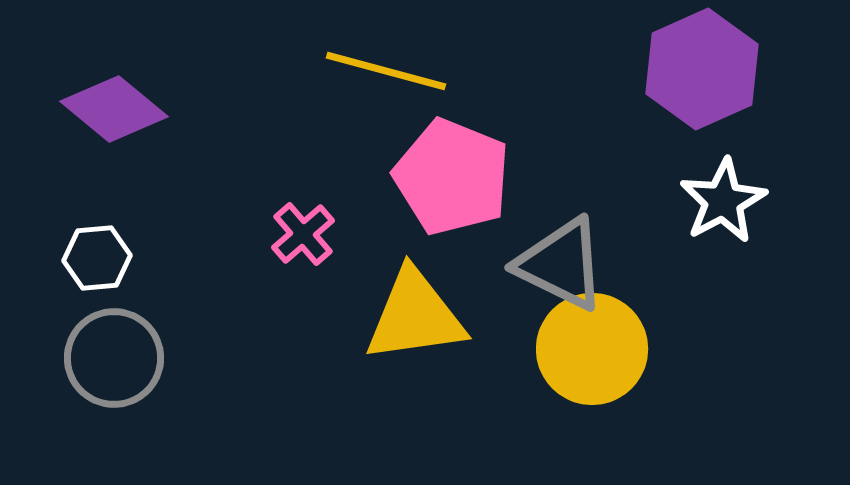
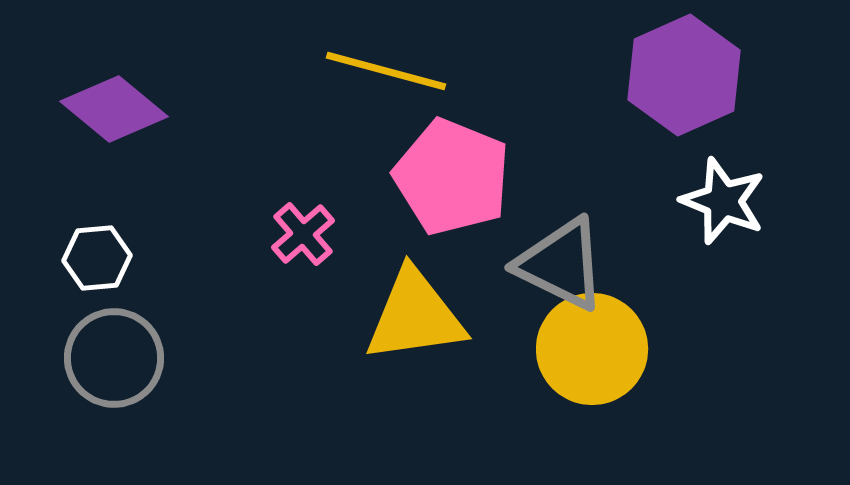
purple hexagon: moved 18 px left, 6 px down
white star: rotated 22 degrees counterclockwise
